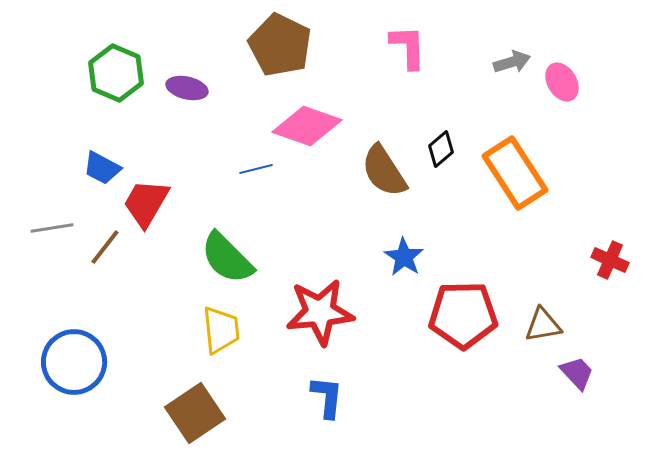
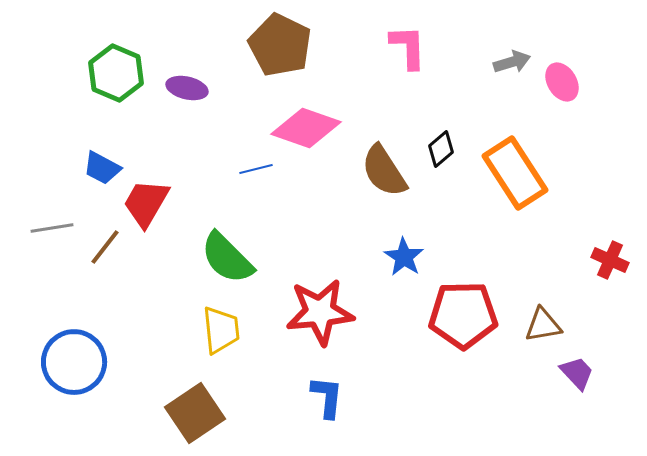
pink diamond: moved 1 px left, 2 px down
